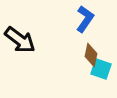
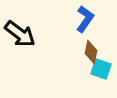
black arrow: moved 6 px up
brown diamond: moved 3 px up
